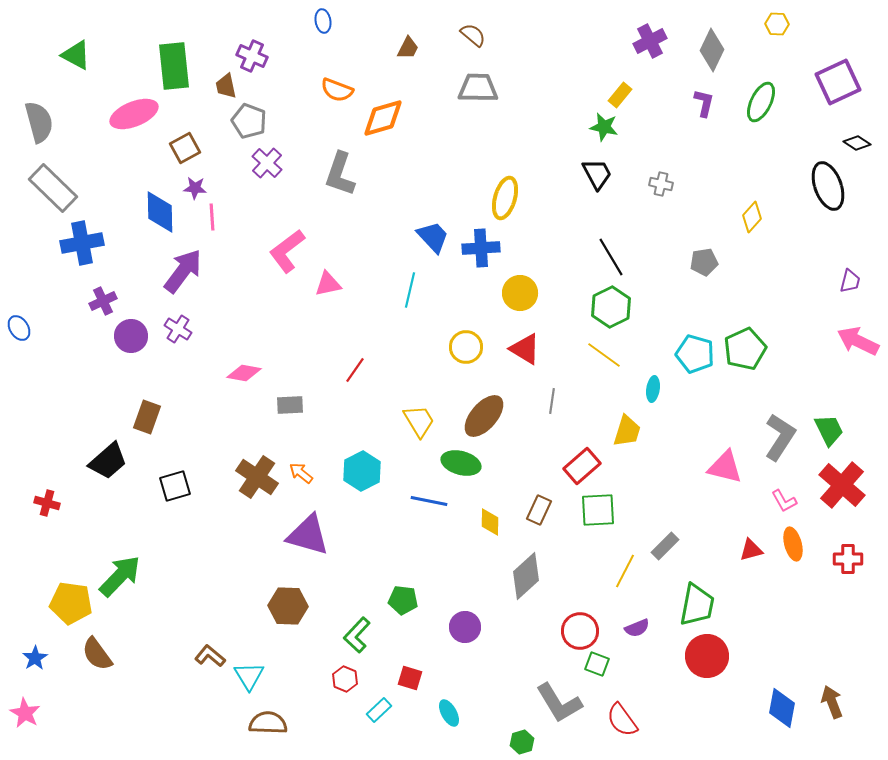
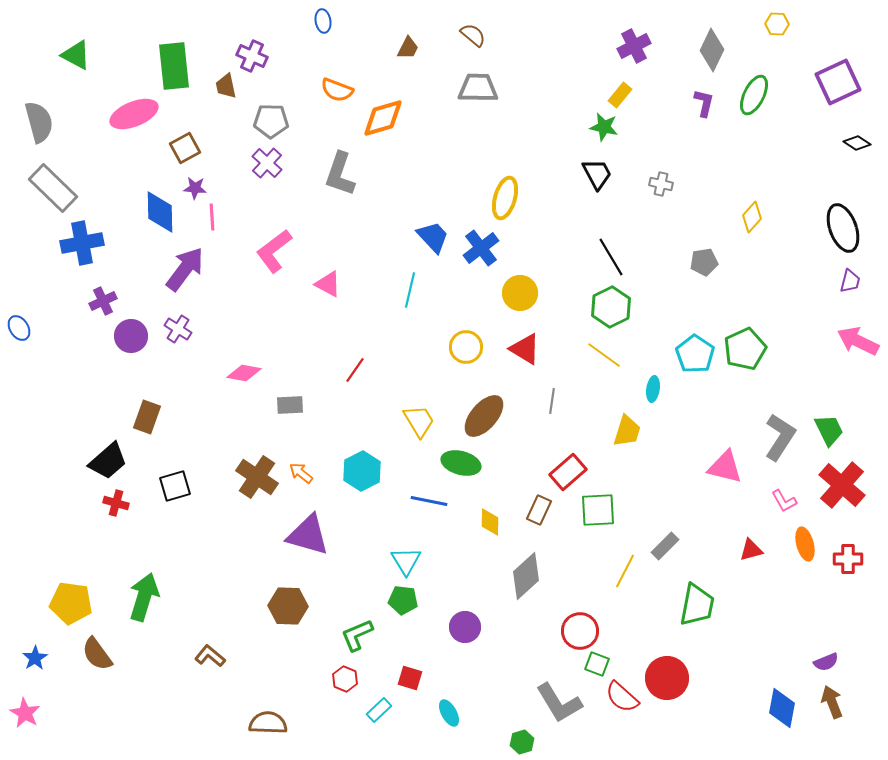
purple cross at (650, 41): moved 16 px left, 5 px down
green ellipse at (761, 102): moved 7 px left, 7 px up
gray pentagon at (249, 121): moved 22 px right; rotated 20 degrees counterclockwise
black ellipse at (828, 186): moved 15 px right, 42 px down
blue cross at (481, 248): rotated 33 degrees counterclockwise
pink L-shape at (287, 251): moved 13 px left
purple arrow at (183, 271): moved 2 px right, 2 px up
pink triangle at (328, 284): rotated 40 degrees clockwise
cyan pentagon at (695, 354): rotated 18 degrees clockwise
red rectangle at (582, 466): moved 14 px left, 6 px down
red cross at (47, 503): moved 69 px right
orange ellipse at (793, 544): moved 12 px right
green arrow at (120, 576): moved 24 px right, 21 px down; rotated 27 degrees counterclockwise
purple semicircle at (637, 628): moved 189 px right, 34 px down
green L-shape at (357, 635): rotated 24 degrees clockwise
red circle at (707, 656): moved 40 px left, 22 px down
cyan triangle at (249, 676): moved 157 px right, 115 px up
red semicircle at (622, 720): moved 23 px up; rotated 12 degrees counterclockwise
